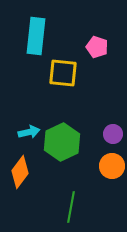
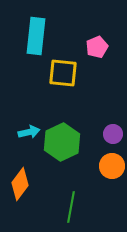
pink pentagon: rotated 30 degrees clockwise
orange diamond: moved 12 px down
